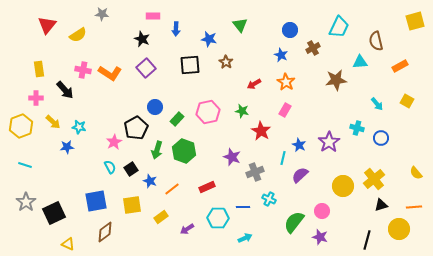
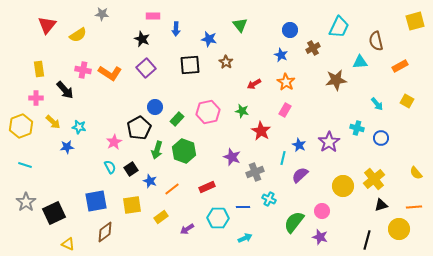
black pentagon at (136, 128): moved 3 px right
